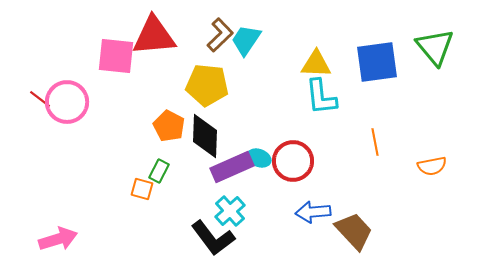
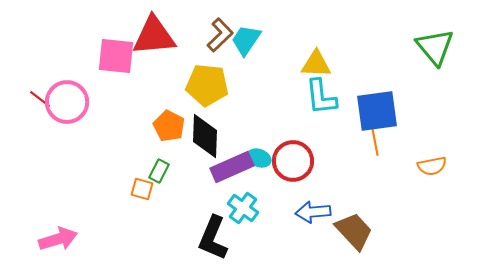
blue square: moved 49 px down
cyan cross: moved 13 px right, 3 px up; rotated 12 degrees counterclockwise
black L-shape: rotated 60 degrees clockwise
